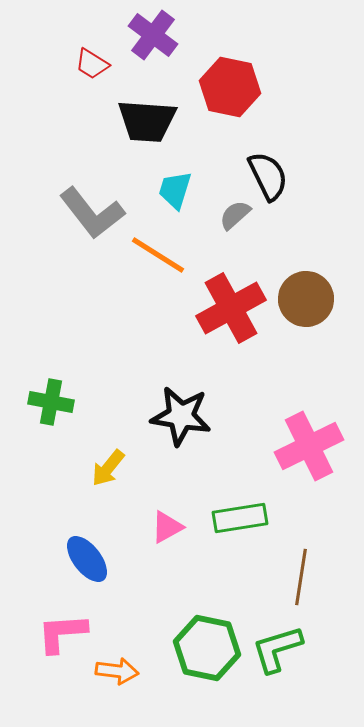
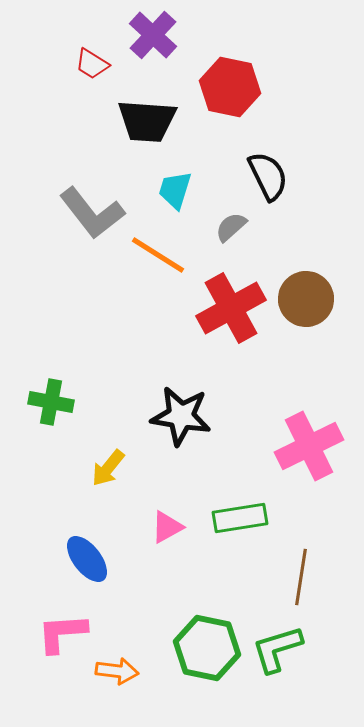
purple cross: rotated 6 degrees clockwise
gray semicircle: moved 4 px left, 12 px down
